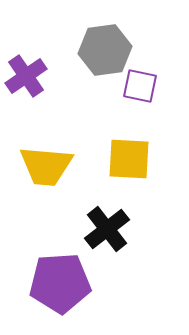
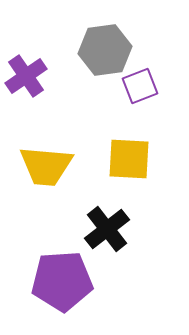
purple square: rotated 33 degrees counterclockwise
purple pentagon: moved 2 px right, 2 px up
